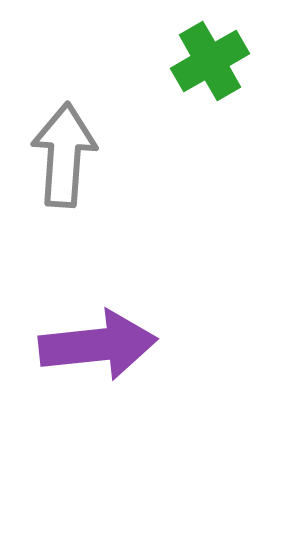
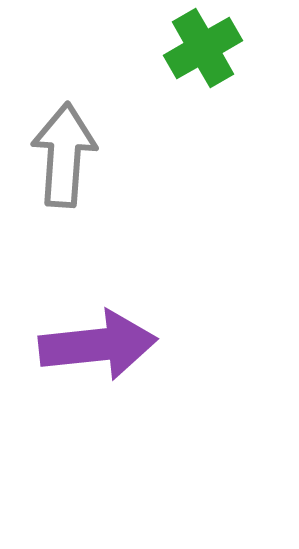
green cross: moved 7 px left, 13 px up
